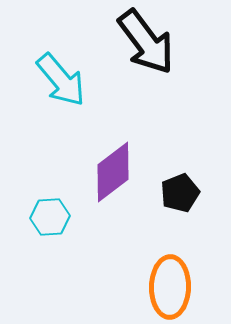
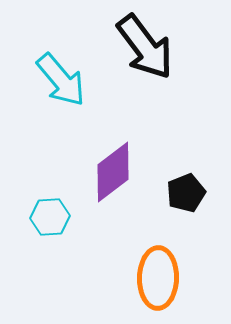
black arrow: moved 1 px left, 5 px down
black pentagon: moved 6 px right
orange ellipse: moved 12 px left, 9 px up
